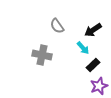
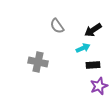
cyan arrow: rotated 72 degrees counterclockwise
gray cross: moved 4 px left, 7 px down
black rectangle: rotated 40 degrees clockwise
